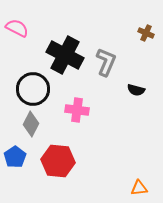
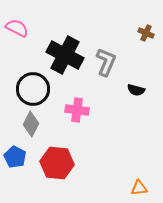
blue pentagon: rotated 10 degrees counterclockwise
red hexagon: moved 1 px left, 2 px down
